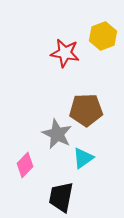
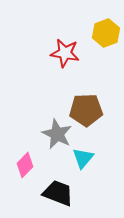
yellow hexagon: moved 3 px right, 3 px up
cyan triangle: rotated 15 degrees counterclockwise
black trapezoid: moved 3 px left, 4 px up; rotated 100 degrees clockwise
